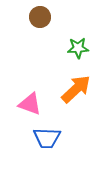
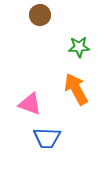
brown circle: moved 2 px up
green star: moved 1 px right, 1 px up
orange arrow: rotated 76 degrees counterclockwise
